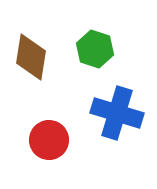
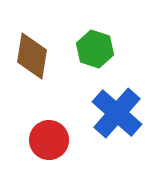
brown diamond: moved 1 px right, 1 px up
blue cross: rotated 24 degrees clockwise
